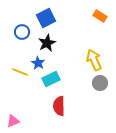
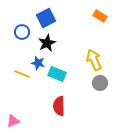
blue star: rotated 16 degrees counterclockwise
yellow line: moved 2 px right, 2 px down
cyan rectangle: moved 6 px right, 5 px up; rotated 48 degrees clockwise
